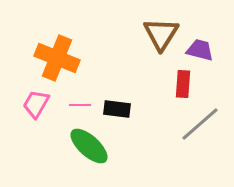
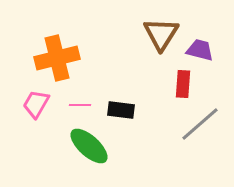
orange cross: rotated 36 degrees counterclockwise
black rectangle: moved 4 px right, 1 px down
